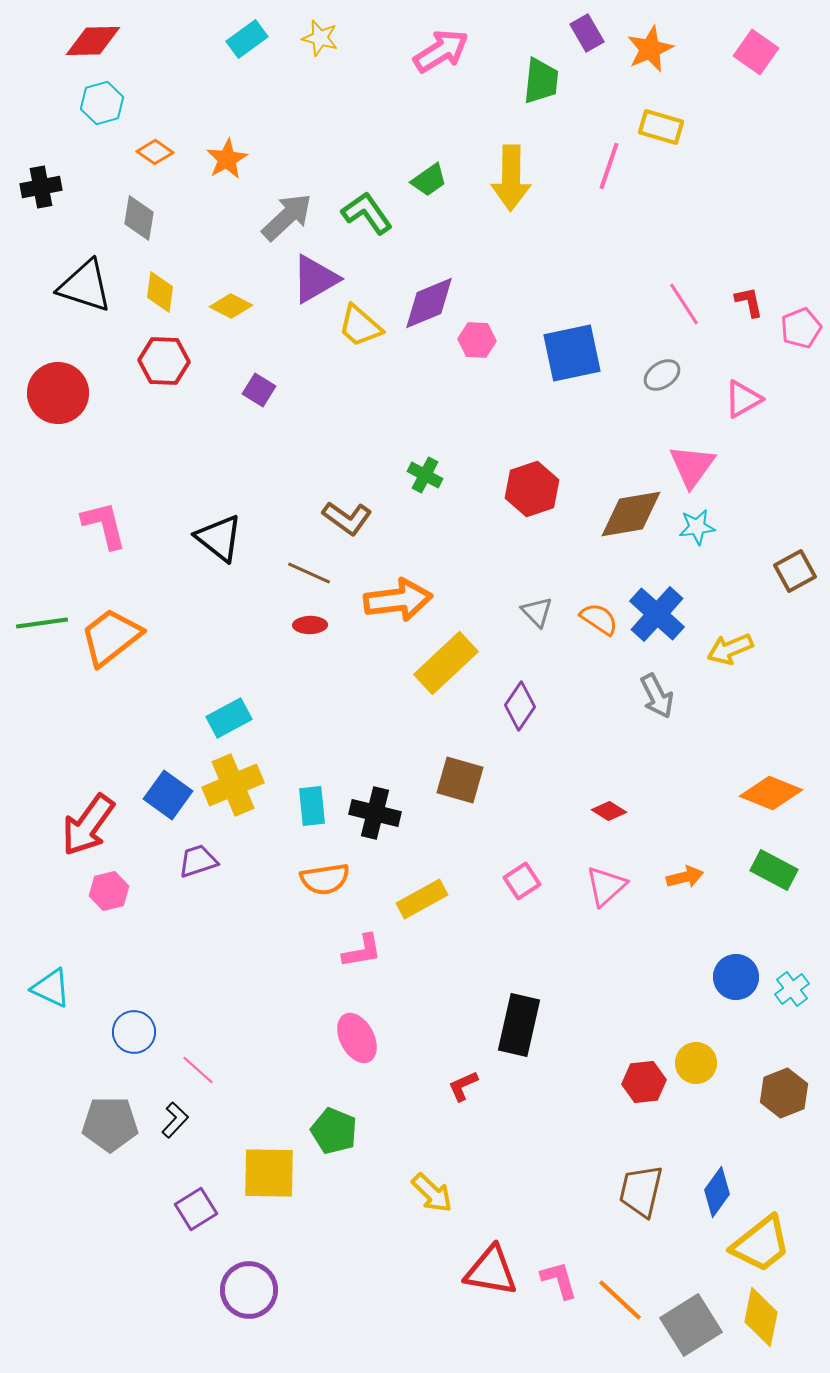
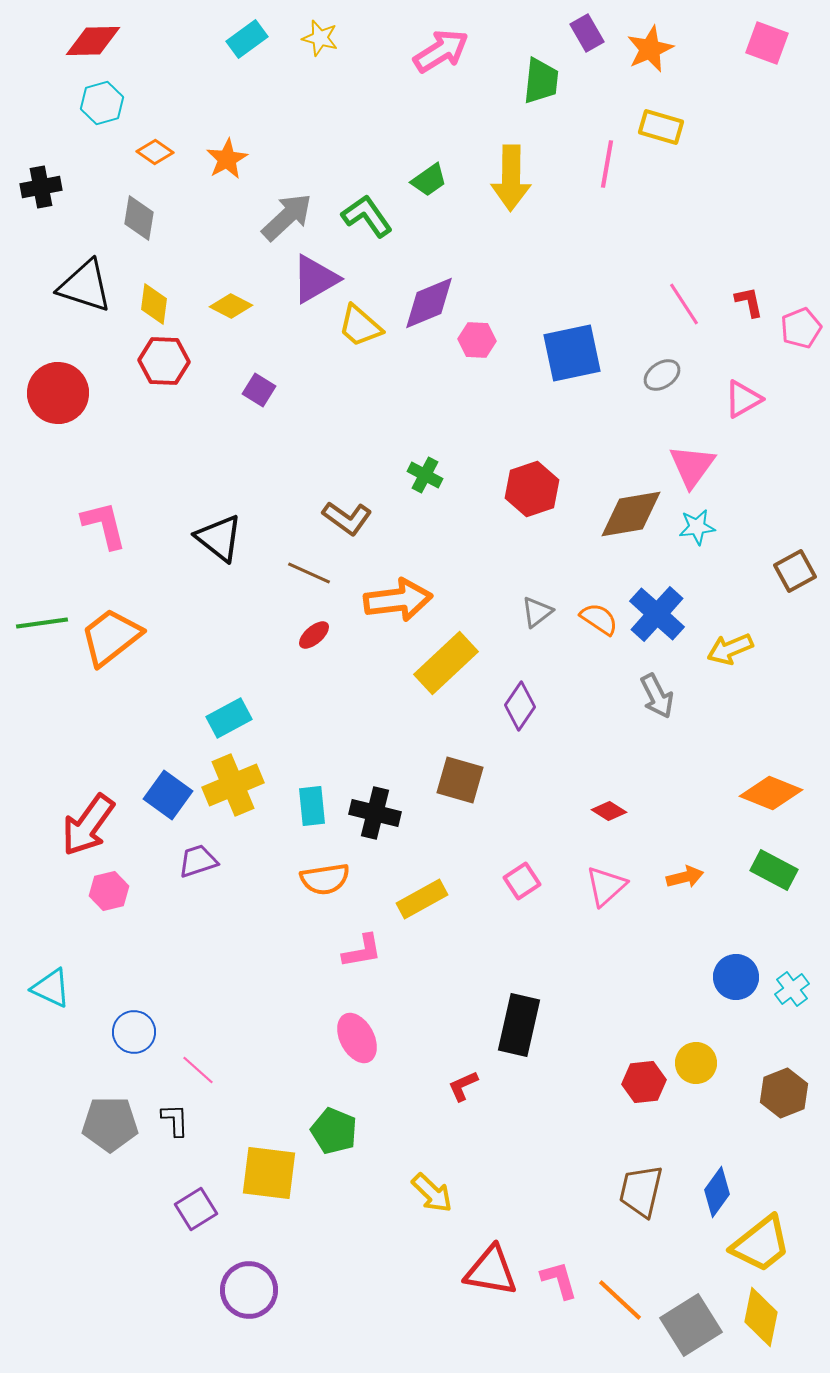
pink square at (756, 52): moved 11 px right, 9 px up; rotated 15 degrees counterclockwise
pink line at (609, 166): moved 2 px left, 2 px up; rotated 9 degrees counterclockwise
green L-shape at (367, 213): moved 3 px down
yellow diamond at (160, 292): moved 6 px left, 12 px down
gray triangle at (537, 612): rotated 36 degrees clockwise
red ellipse at (310, 625): moved 4 px right, 10 px down; rotated 40 degrees counterclockwise
black L-shape at (175, 1120): rotated 45 degrees counterclockwise
yellow square at (269, 1173): rotated 6 degrees clockwise
